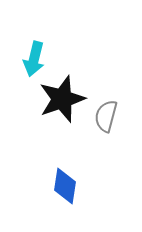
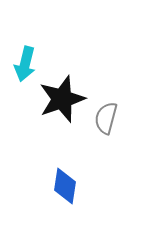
cyan arrow: moved 9 px left, 5 px down
gray semicircle: moved 2 px down
